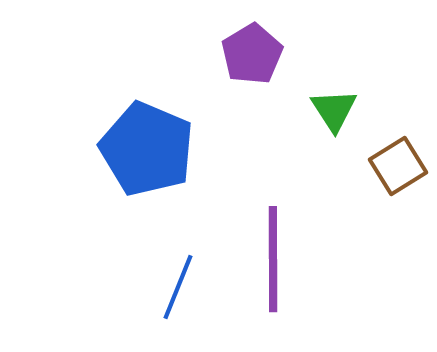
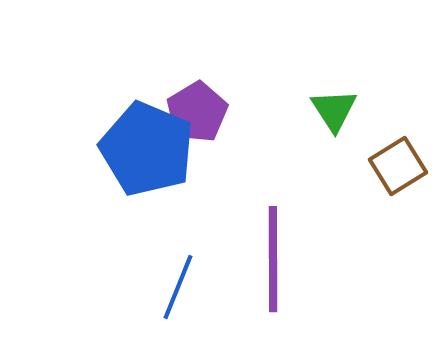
purple pentagon: moved 55 px left, 58 px down
